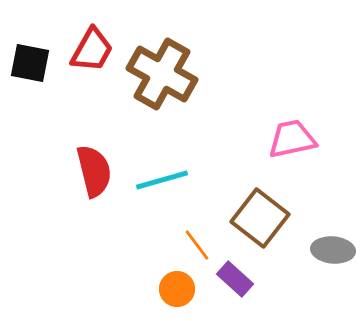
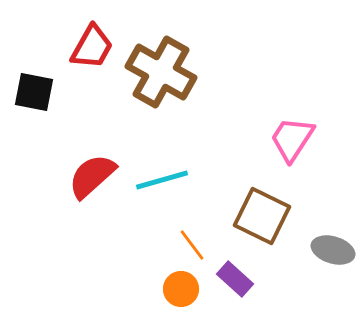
red trapezoid: moved 3 px up
black square: moved 4 px right, 29 px down
brown cross: moved 1 px left, 2 px up
pink trapezoid: rotated 45 degrees counterclockwise
red semicircle: moved 2 px left, 5 px down; rotated 118 degrees counterclockwise
brown square: moved 2 px right, 2 px up; rotated 12 degrees counterclockwise
orange line: moved 5 px left
gray ellipse: rotated 12 degrees clockwise
orange circle: moved 4 px right
